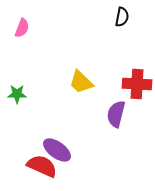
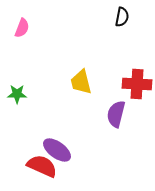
yellow trapezoid: rotated 32 degrees clockwise
